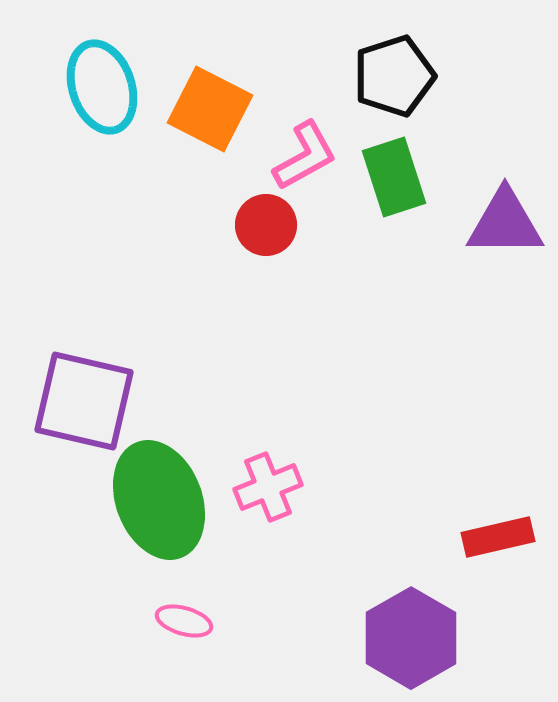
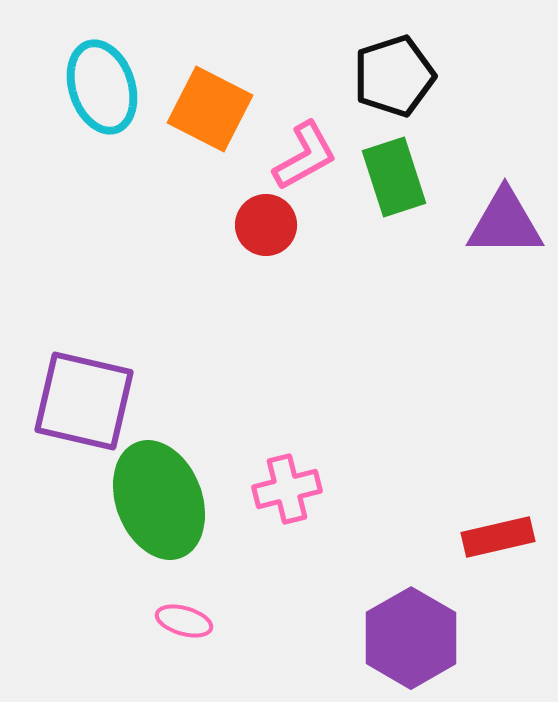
pink cross: moved 19 px right, 2 px down; rotated 8 degrees clockwise
